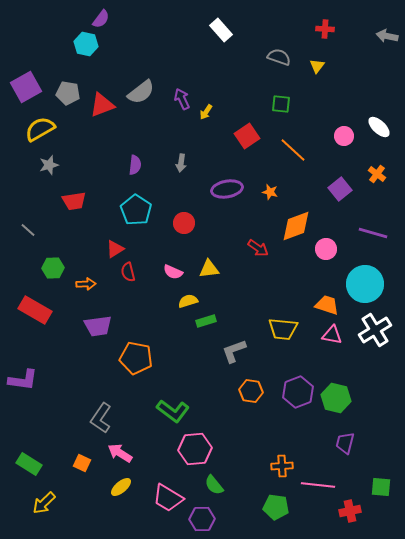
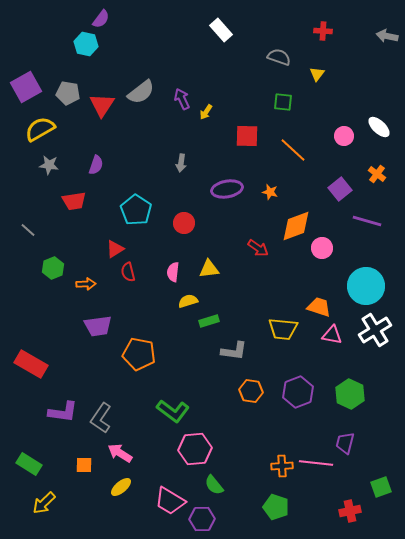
red cross at (325, 29): moved 2 px left, 2 px down
yellow triangle at (317, 66): moved 8 px down
green square at (281, 104): moved 2 px right, 2 px up
red triangle at (102, 105): rotated 36 degrees counterclockwise
red square at (247, 136): rotated 35 degrees clockwise
gray star at (49, 165): rotated 24 degrees clockwise
purple semicircle at (135, 165): moved 39 px left; rotated 12 degrees clockwise
purple line at (373, 233): moved 6 px left, 12 px up
pink circle at (326, 249): moved 4 px left, 1 px up
green hexagon at (53, 268): rotated 20 degrees counterclockwise
pink semicircle at (173, 272): rotated 72 degrees clockwise
cyan circle at (365, 284): moved 1 px right, 2 px down
orange trapezoid at (327, 305): moved 8 px left, 2 px down
red rectangle at (35, 310): moved 4 px left, 54 px down
green rectangle at (206, 321): moved 3 px right
gray L-shape at (234, 351): rotated 152 degrees counterclockwise
orange pentagon at (136, 358): moved 3 px right, 4 px up
purple L-shape at (23, 380): moved 40 px right, 32 px down
green hexagon at (336, 398): moved 14 px right, 4 px up; rotated 12 degrees clockwise
orange square at (82, 463): moved 2 px right, 2 px down; rotated 24 degrees counterclockwise
pink line at (318, 485): moved 2 px left, 22 px up
green square at (381, 487): rotated 25 degrees counterclockwise
pink trapezoid at (168, 498): moved 2 px right, 3 px down
green pentagon at (276, 507): rotated 10 degrees clockwise
